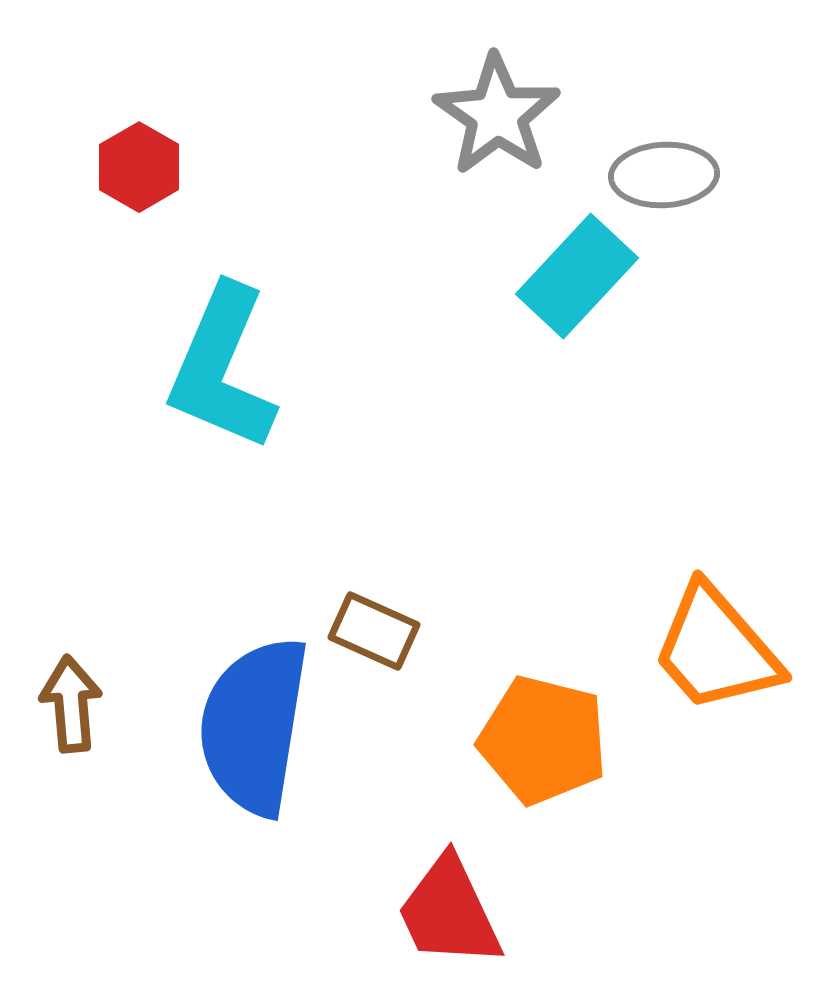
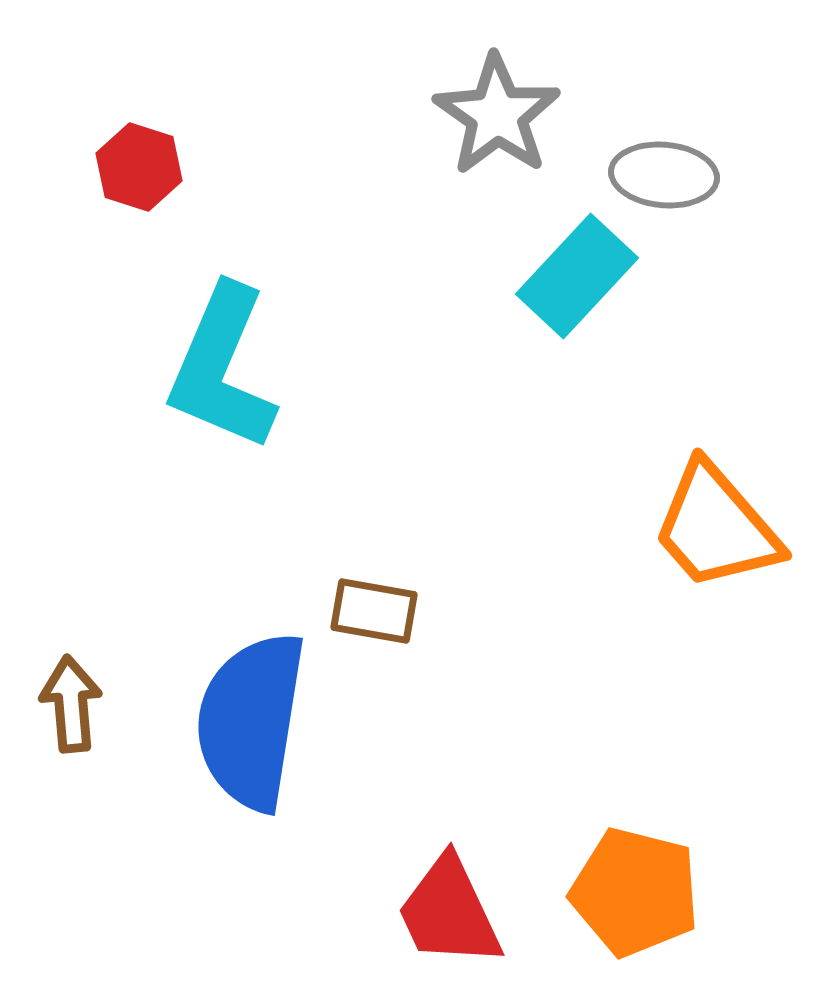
red hexagon: rotated 12 degrees counterclockwise
gray ellipse: rotated 8 degrees clockwise
brown rectangle: moved 20 px up; rotated 14 degrees counterclockwise
orange trapezoid: moved 122 px up
blue semicircle: moved 3 px left, 5 px up
orange pentagon: moved 92 px right, 152 px down
